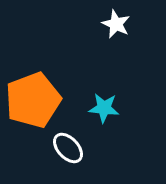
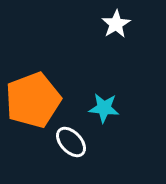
white star: rotated 16 degrees clockwise
white ellipse: moved 3 px right, 6 px up
